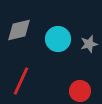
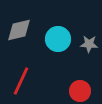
gray star: rotated 18 degrees clockwise
